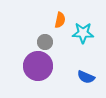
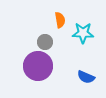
orange semicircle: rotated 21 degrees counterclockwise
